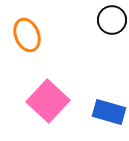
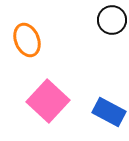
orange ellipse: moved 5 px down
blue rectangle: rotated 12 degrees clockwise
